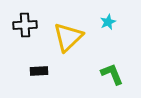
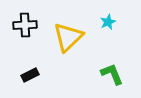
black rectangle: moved 9 px left, 4 px down; rotated 24 degrees counterclockwise
